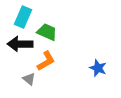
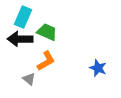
black arrow: moved 5 px up
